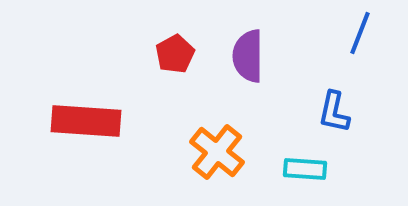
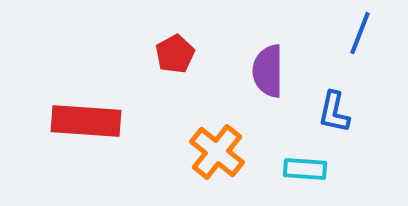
purple semicircle: moved 20 px right, 15 px down
